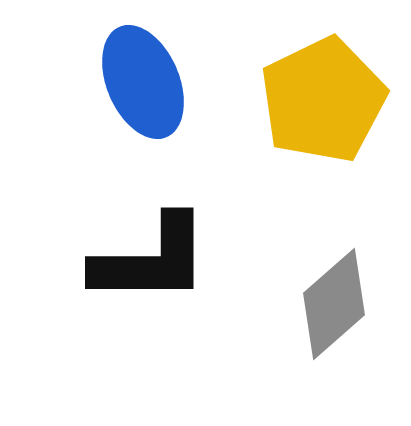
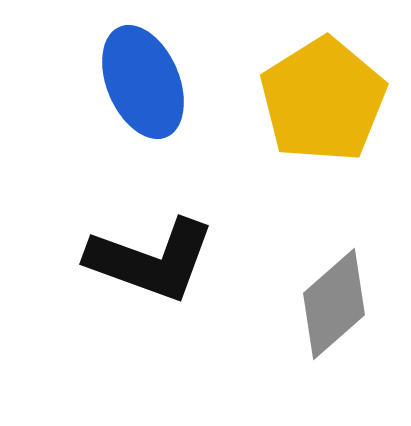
yellow pentagon: rotated 6 degrees counterclockwise
black L-shape: rotated 20 degrees clockwise
